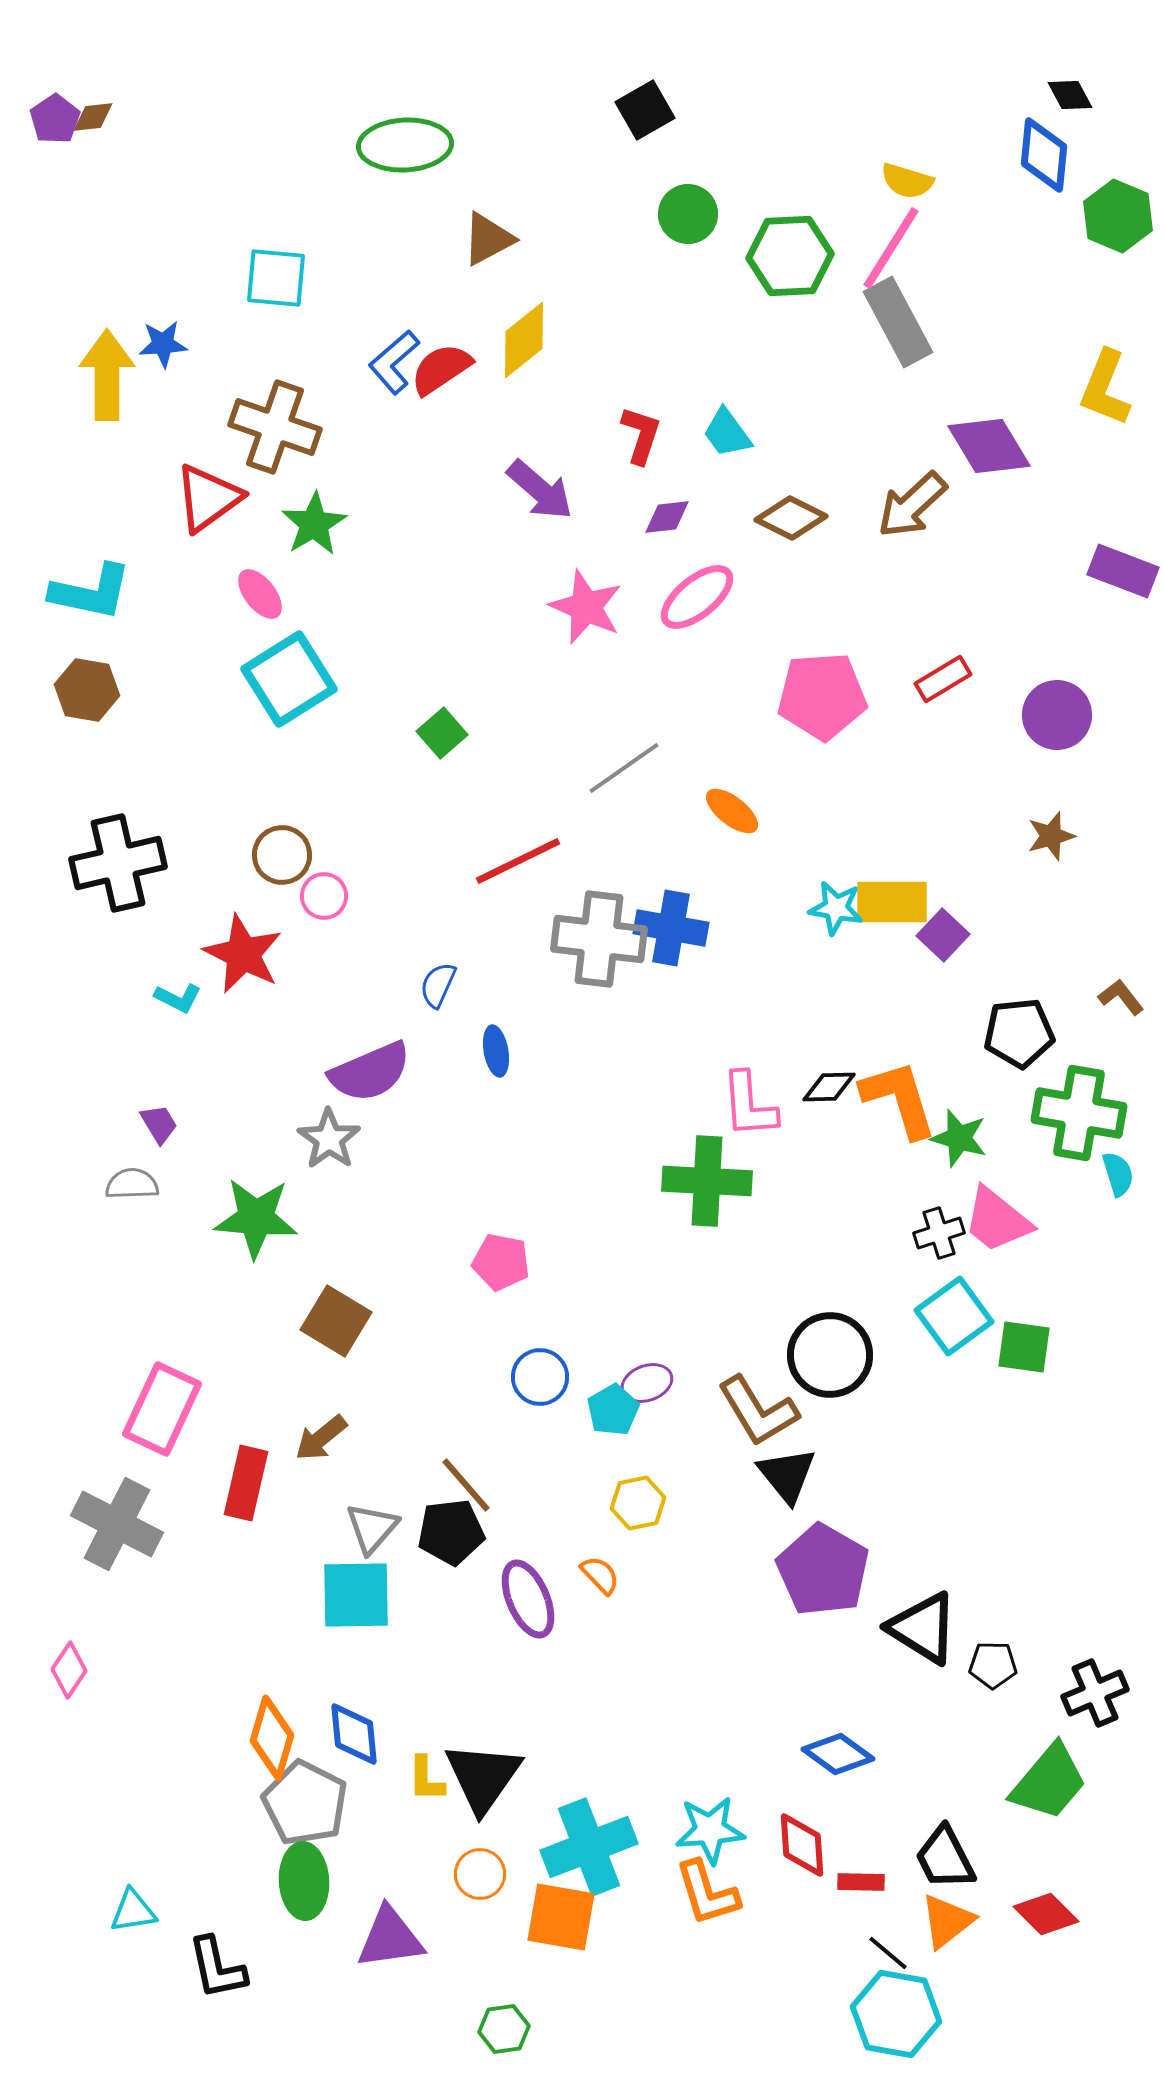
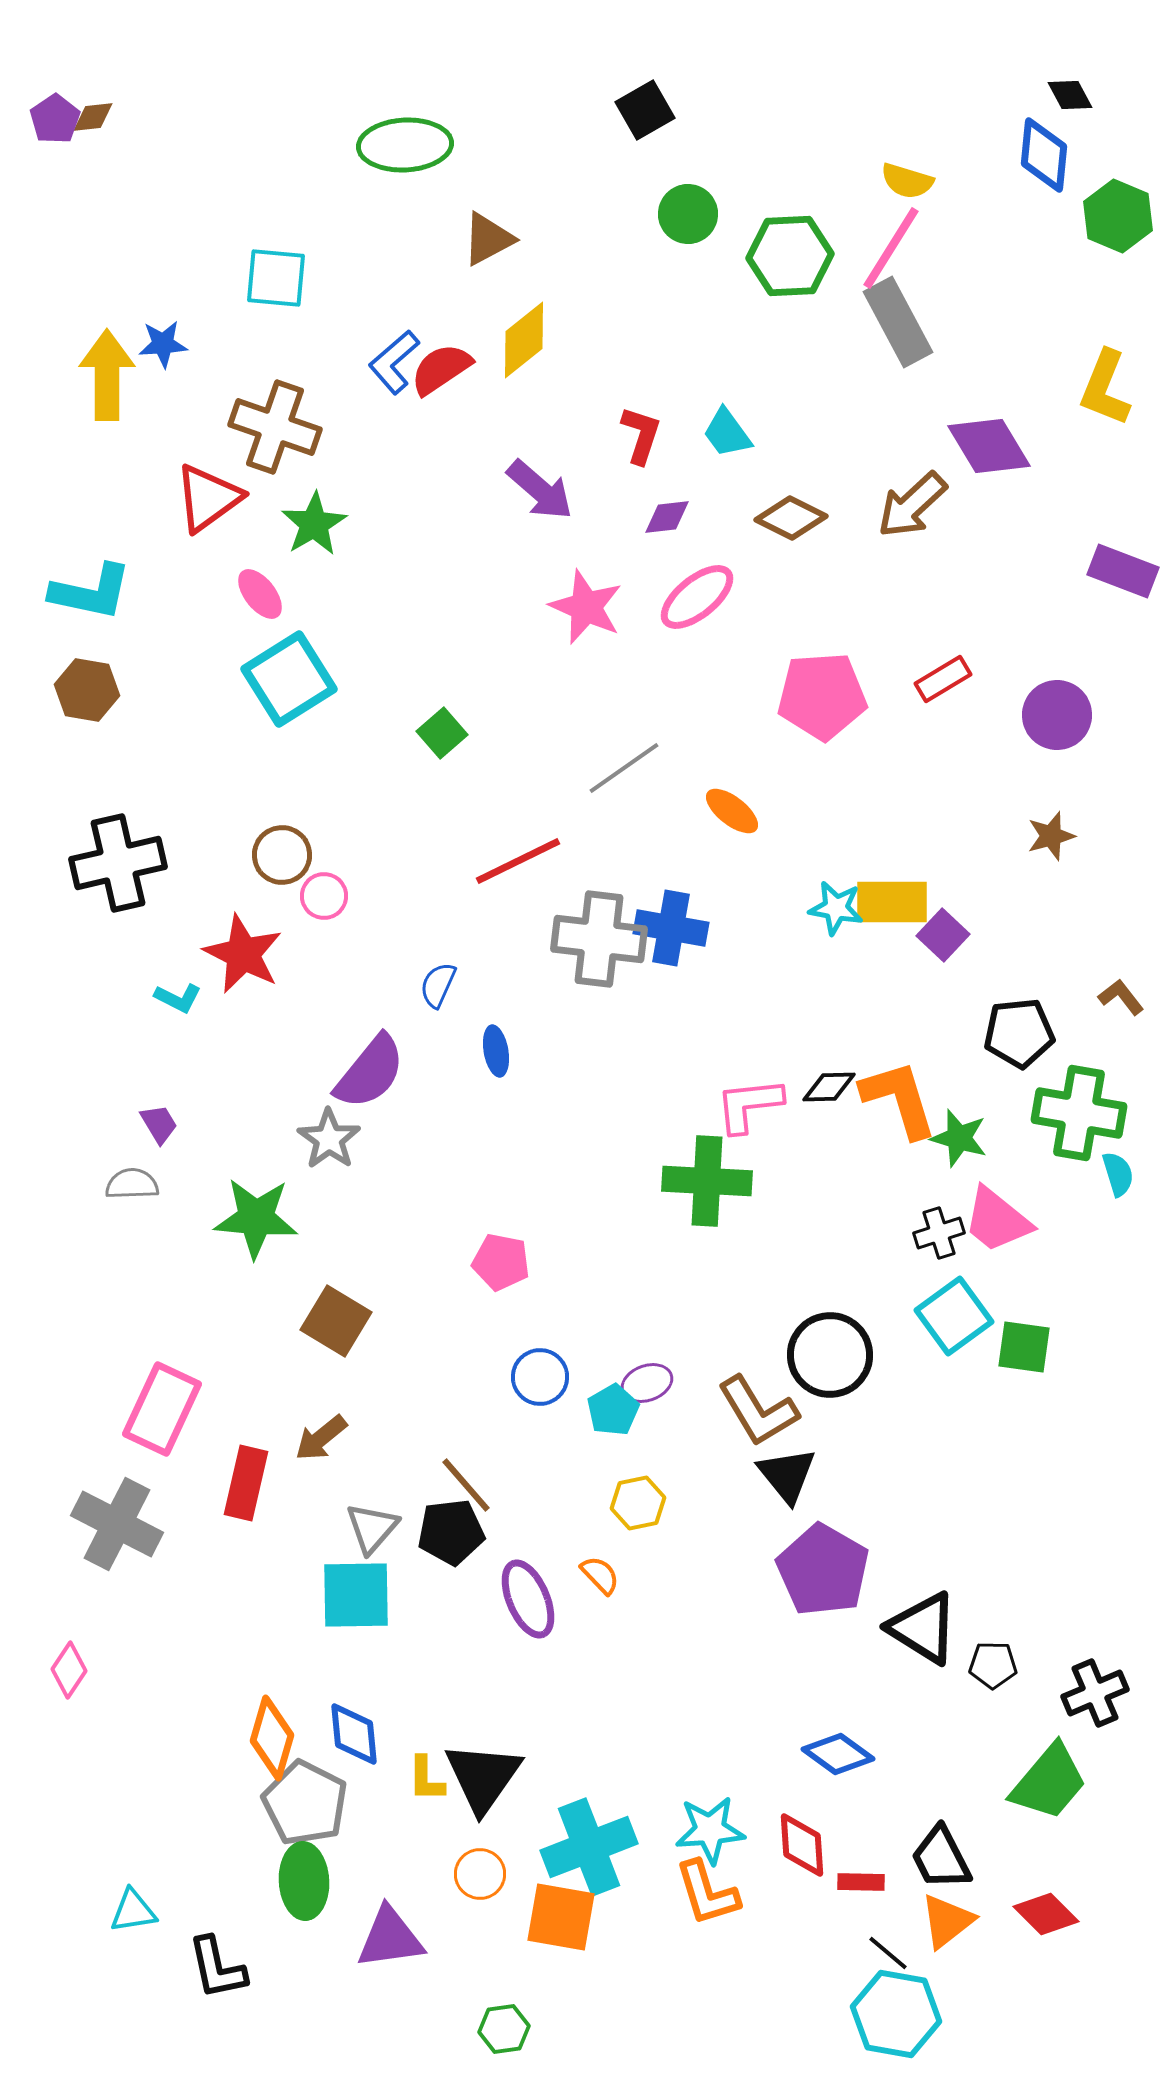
purple semicircle at (370, 1072): rotated 28 degrees counterclockwise
pink L-shape at (749, 1105): rotated 88 degrees clockwise
black trapezoid at (945, 1858): moved 4 px left
